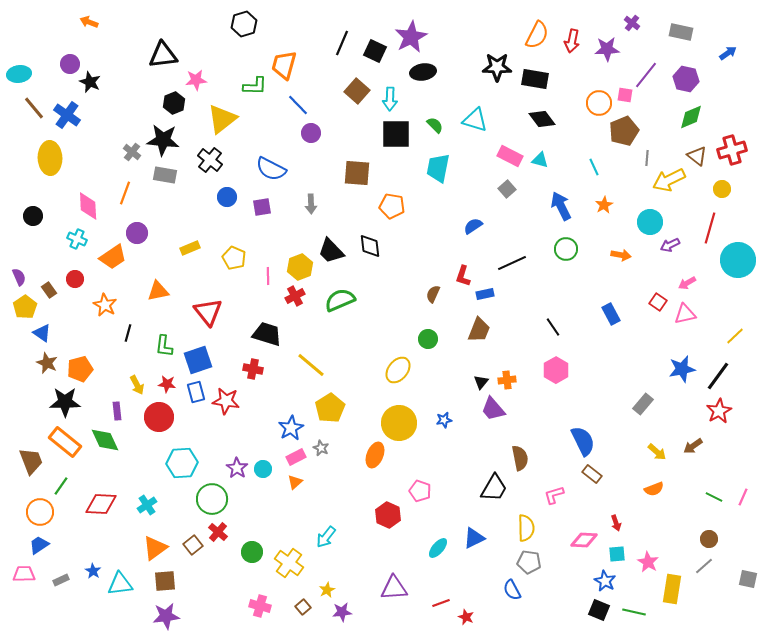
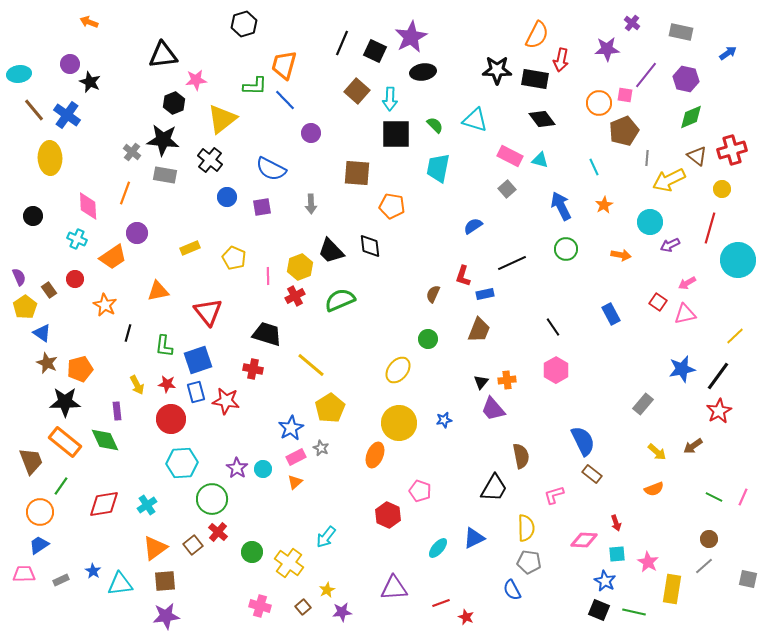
red arrow at (572, 41): moved 11 px left, 19 px down
black star at (497, 67): moved 3 px down
blue line at (298, 105): moved 13 px left, 5 px up
brown line at (34, 108): moved 2 px down
red circle at (159, 417): moved 12 px right, 2 px down
brown semicircle at (520, 458): moved 1 px right, 2 px up
red diamond at (101, 504): moved 3 px right; rotated 12 degrees counterclockwise
